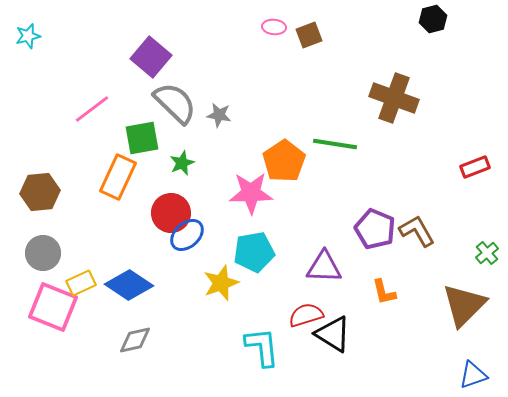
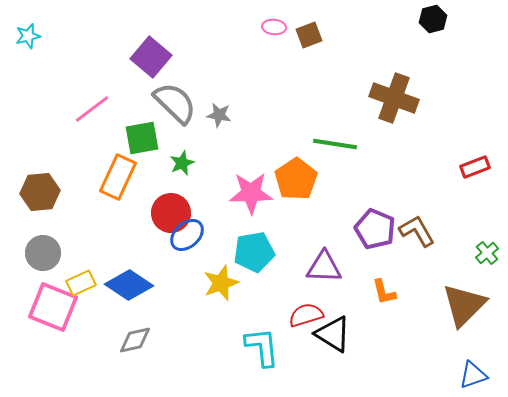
orange pentagon: moved 12 px right, 18 px down
